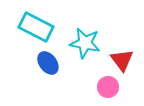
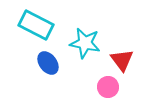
cyan rectangle: moved 2 px up
